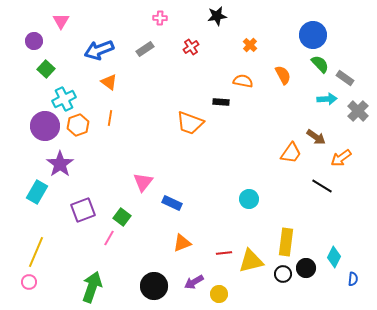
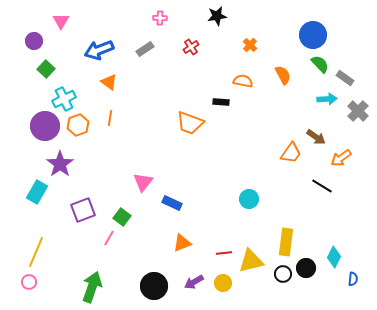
yellow circle at (219, 294): moved 4 px right, 11 px up
